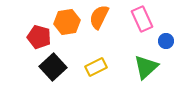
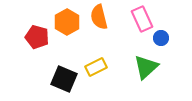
orange semicircle: rotated 40 degrees counterclockwise
orange hexagon: rotated 20 degrees counterclockwise
red pentagon: moved 2 px left
blue circle: moved 5 px left, 3 px up
black square: moved 11 px right, 12 px down; rotated 24 degrees counterclockwise
